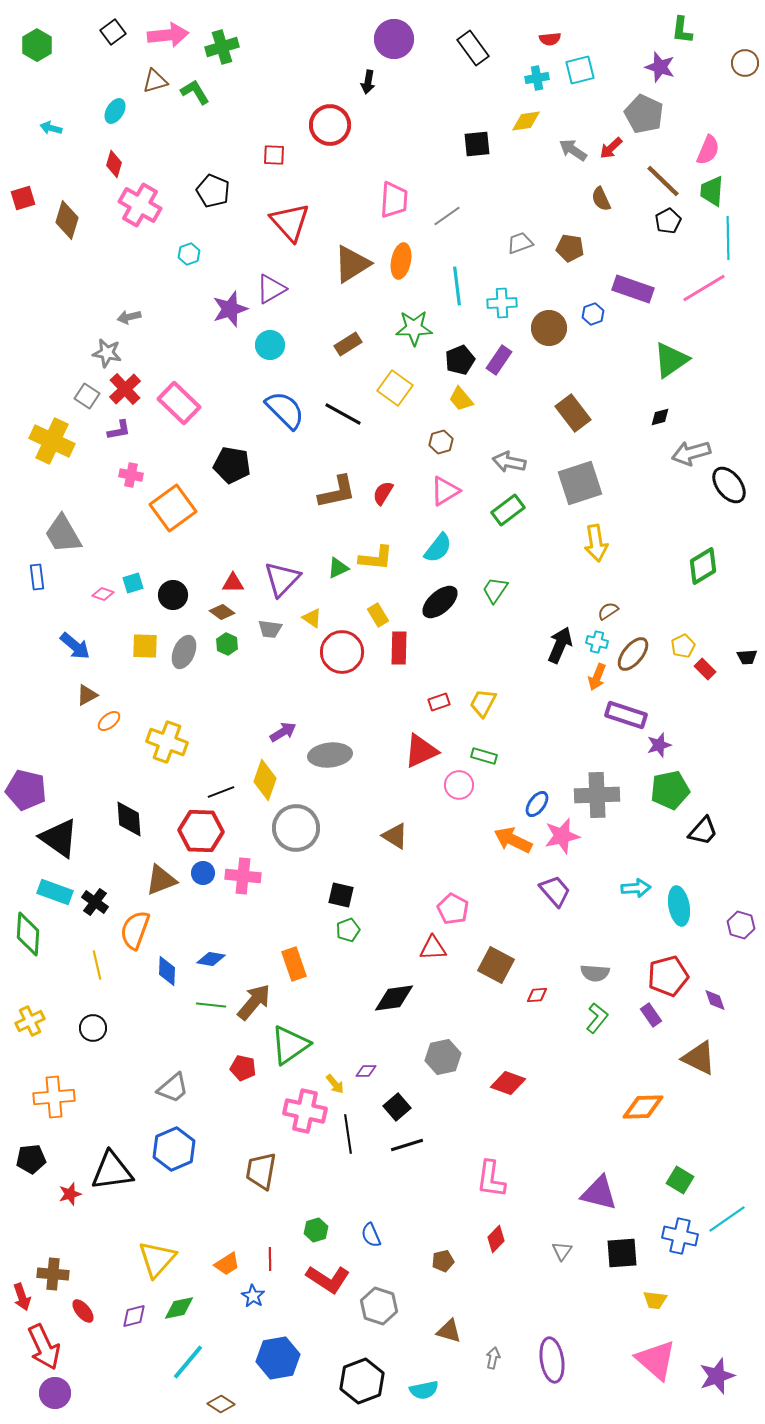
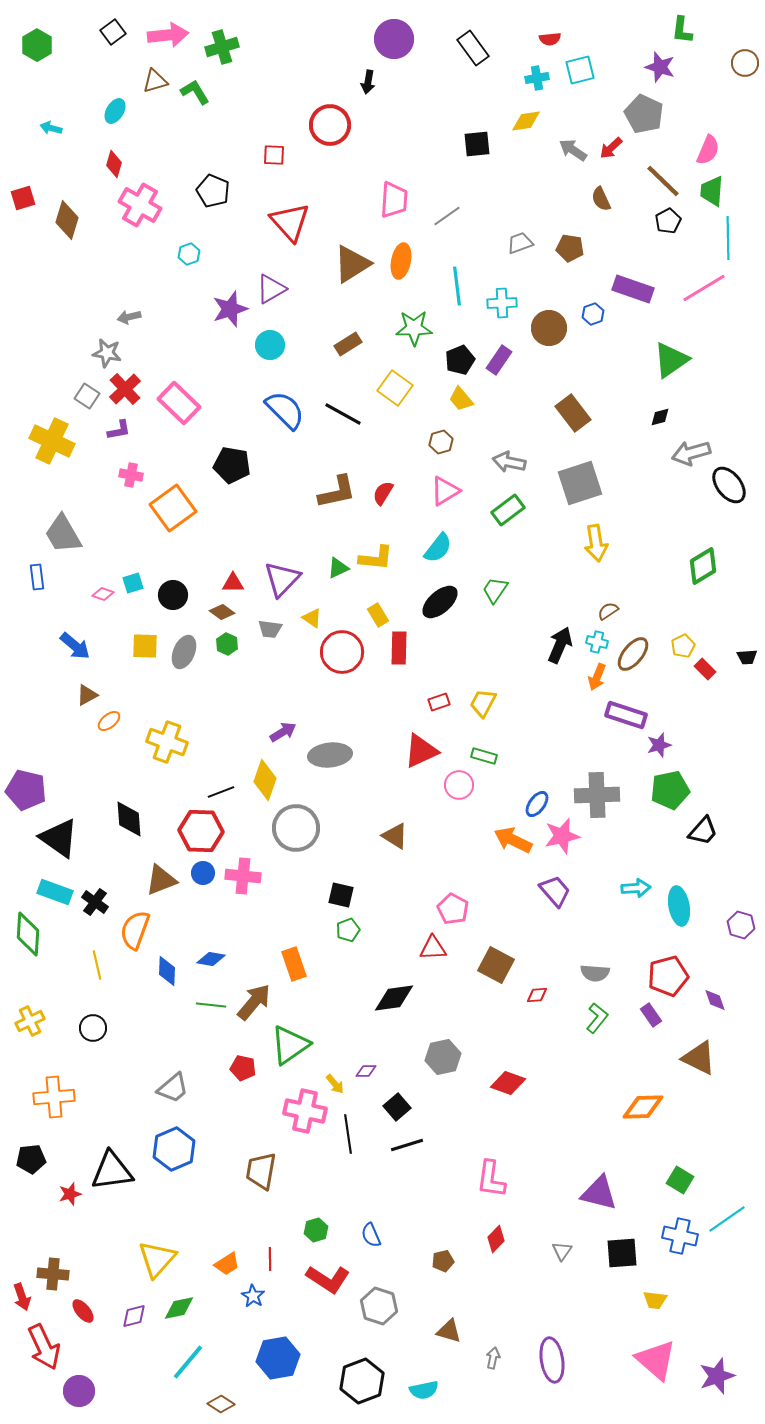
purple circle at (55, 1393): moved 24 px right, 2 px up
